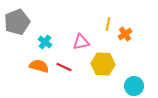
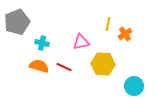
cyan cross: moved 3 px left, 1 px down; rotated 24 degrees counterclockwise
